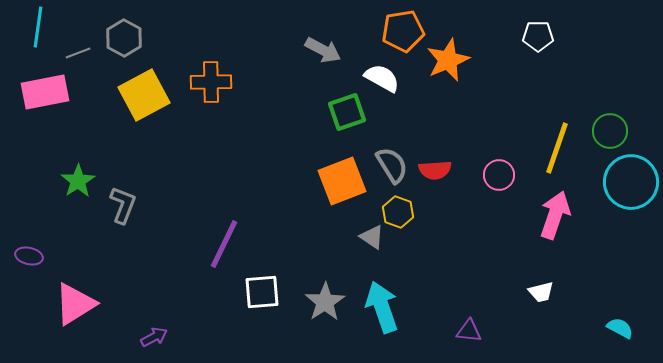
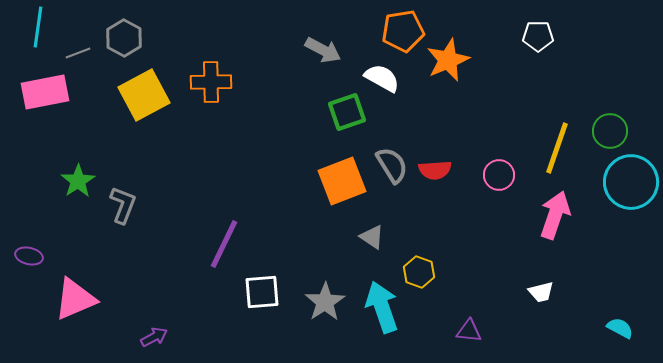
yellow hexagon: moved 21 px right, 60 px down
pink triangle: moved 5 px up; rotated 9 degrees clockwise
